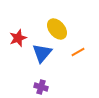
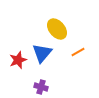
red star: moved 22 px down
